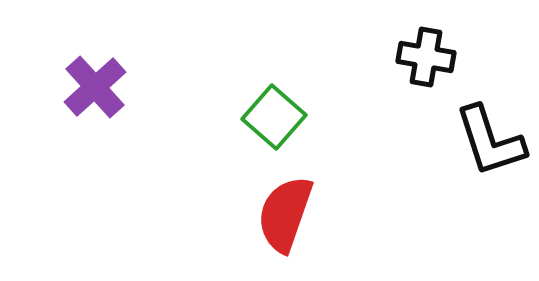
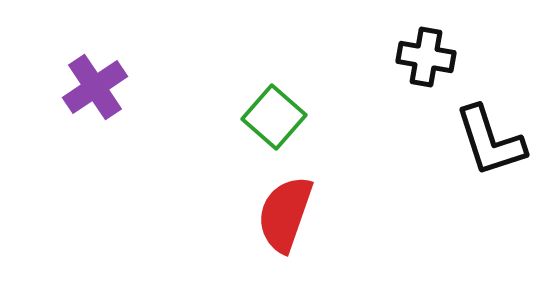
purple cross: rotated 8 degrees clockwise
